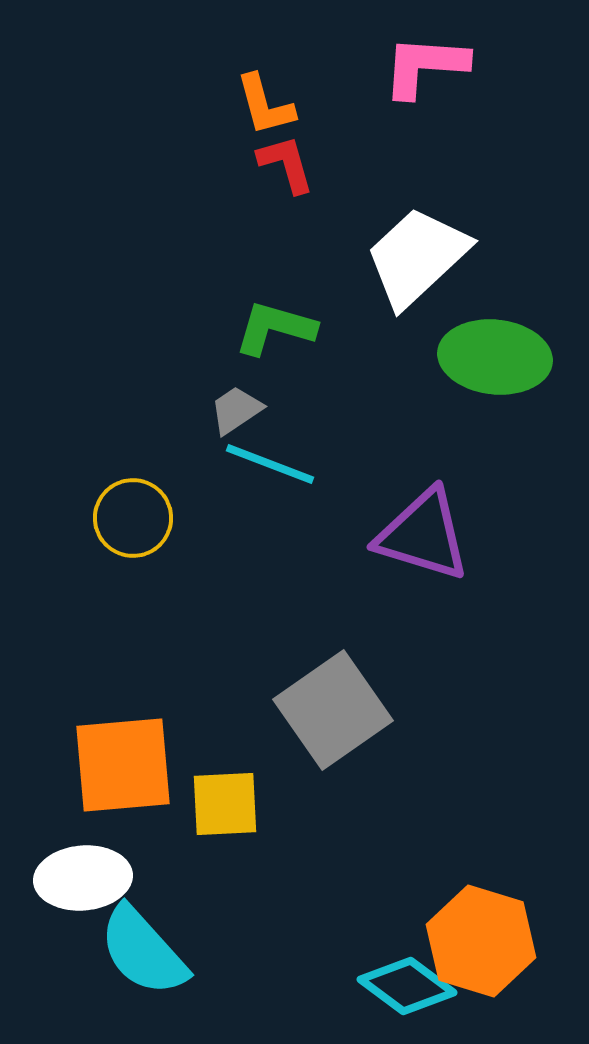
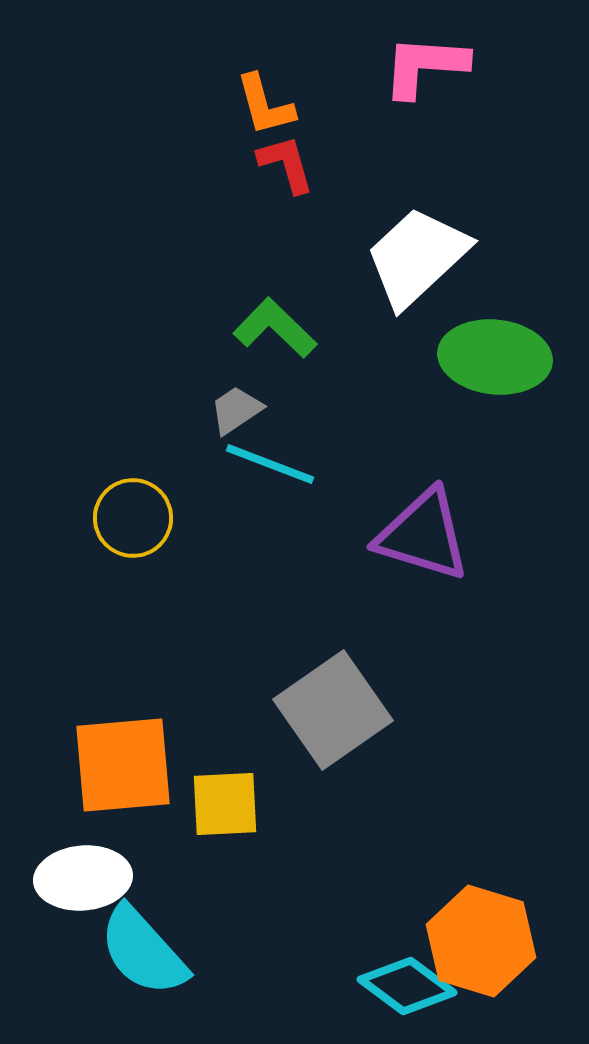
green L-shape: rotated 28 degrees clockwise
